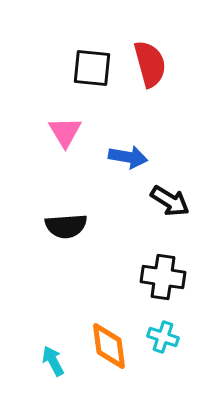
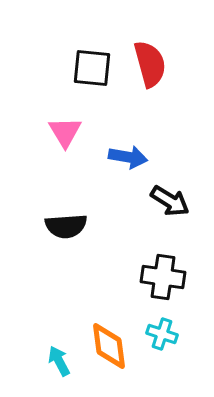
cyan cross: moved 1 px left, 3 px up
cyan arrow: moved 6 px right
